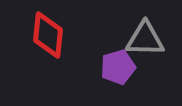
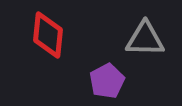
purple pentagon: moved 11 px left, 14 px down; rotated 12 degrees counterclockwise
